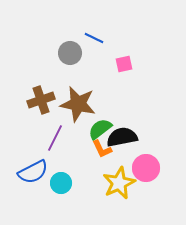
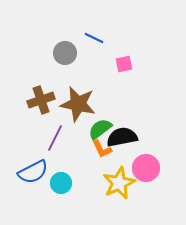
gray circle: moved 5 px left
